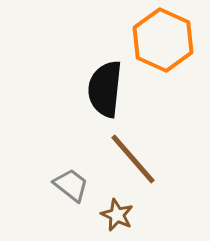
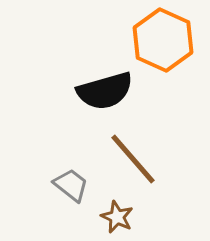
black semicircle: moved 2 px down; rotated 112 degrees counterclockwise
brown star: moved 2 px down
